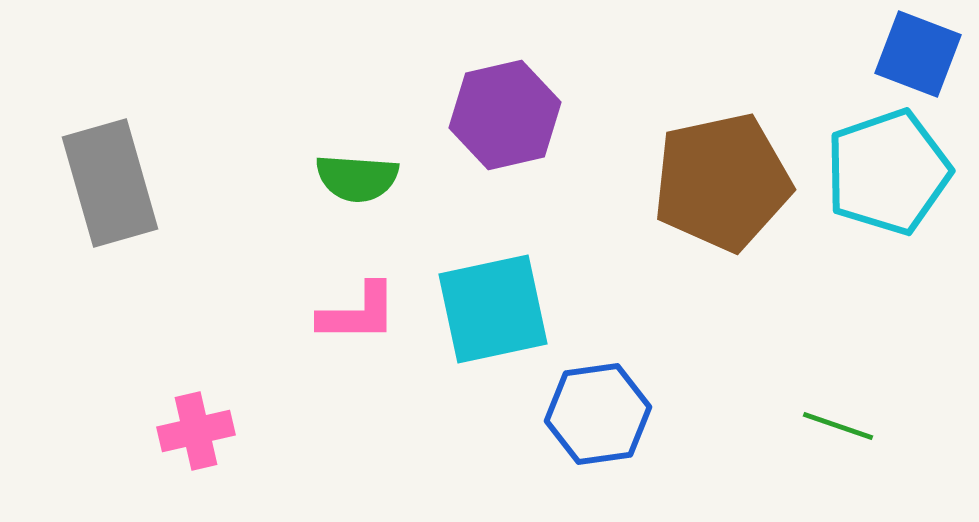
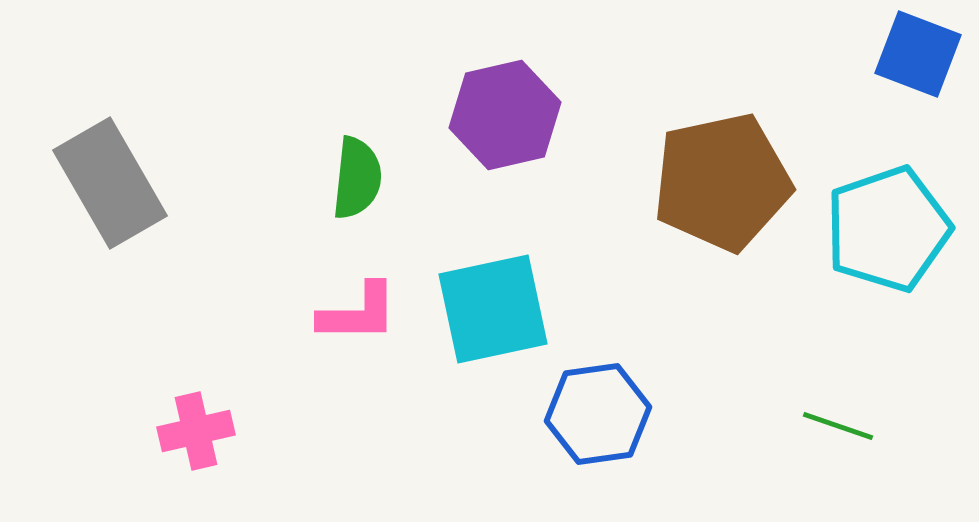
cyan pentagon: moved 57 px down
green semicircle: rotated 88 degrees counterclockwise
gray rectangle: rotated 14 degrees counterclockwise
